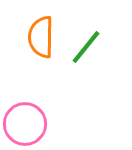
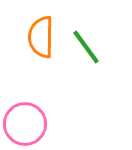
green line: rotated 75 degrees counterclockwise
